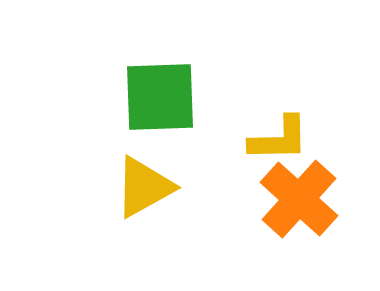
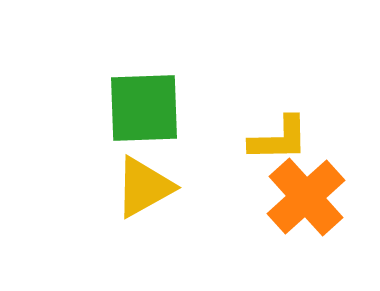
green square: moved 16 px left, 11 px down
orange cross: moved 7 px right, 2 px up; rotated 6 degrees clockwise
